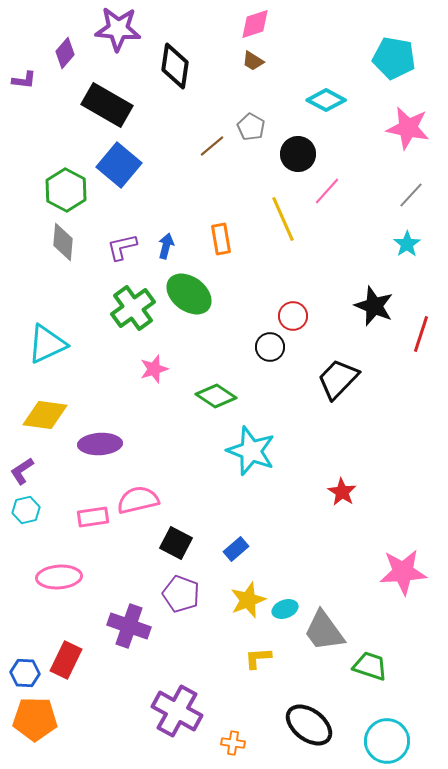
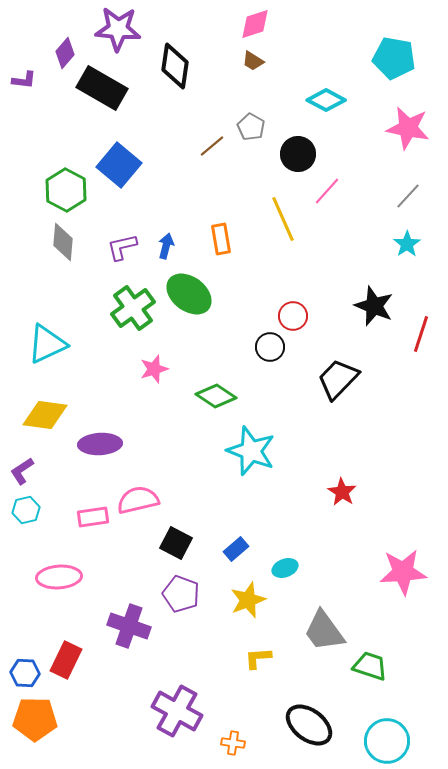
black rectangle at (107, 105): moved 5 px left, 17 px up
gray line at (411, 195): moved 3 px left, 1 px down
cyan ellipse at (285, 609): moved 41 px up
